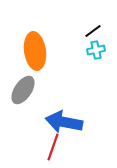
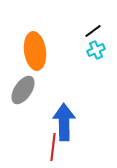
cyan cross: rotated 12 degrees counterclockwise
blue arrow: rotated 78 degrees clockwise
red line: rotated 12 degrees counterclockwise
